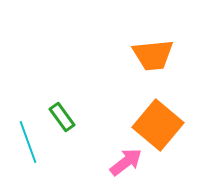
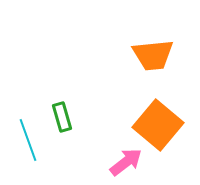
green rectangle: rotated 20 degrees clockwise
cyan line: moved 2 px up
